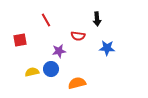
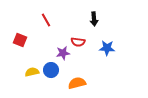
black arrow: moved 3 px left
red semicircle: moved 6 px down
red square: rotated 32 degrees clockwise
purple star: moved 4 px right, 2 px down
blue circle: moved 1 px down
